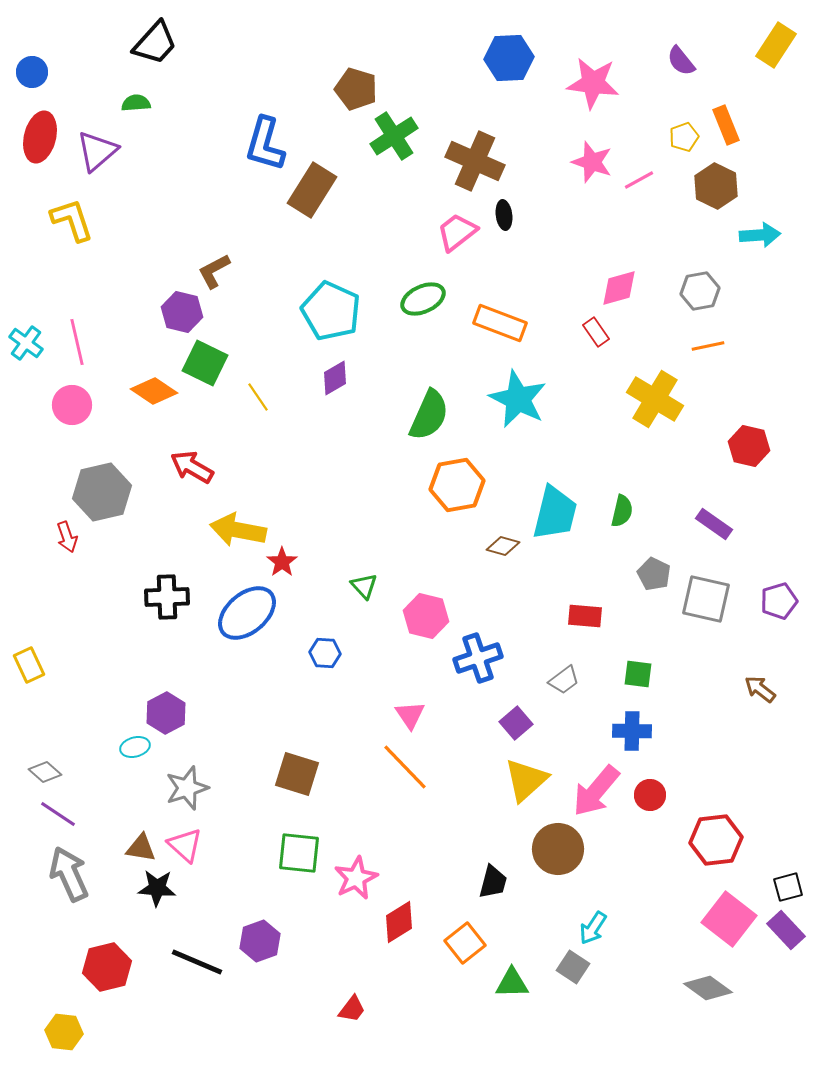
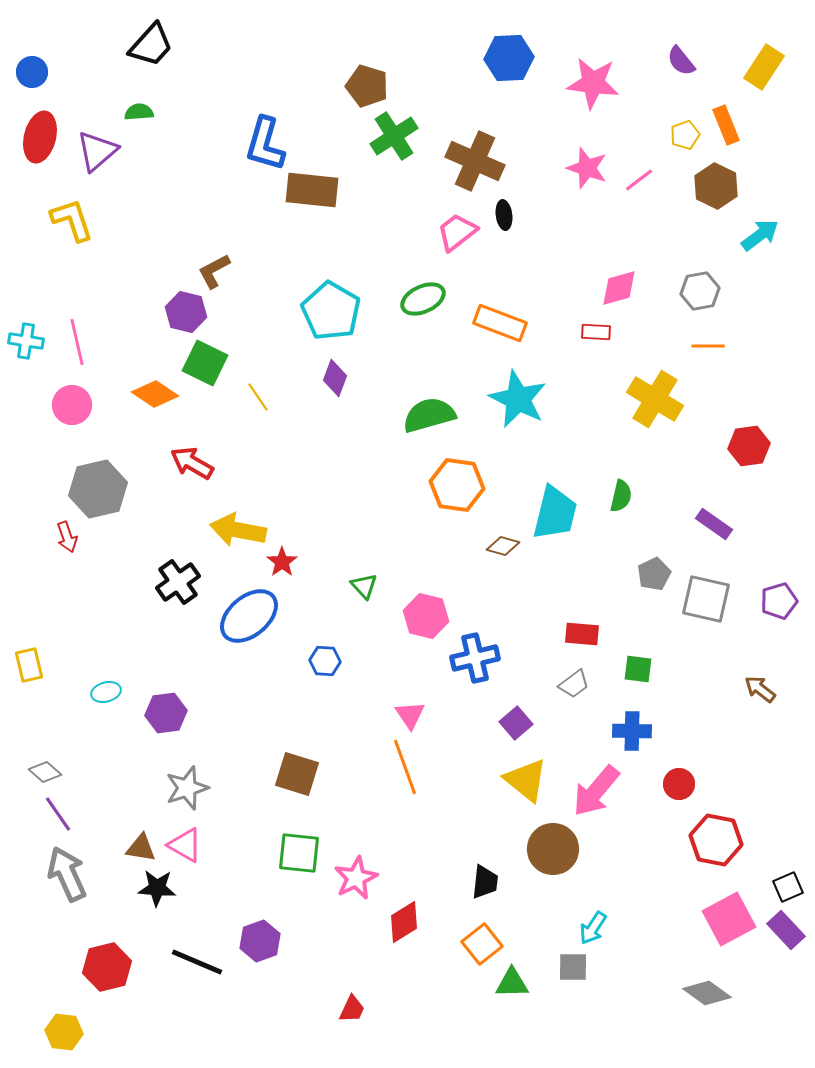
black trapezoid at (155, 43): moved 4 px left, 2 px down
yellow rectangle at (776, 45): moved 12 px left, 22 px down
brown pentagon at (356, 89): moved 11 px right, 3 px up
green semicircle at (136, 103): moved 3 px right, 9 px down
yellow pentagon at (684, 137): moved 1 px right, 2 px up
pink star at (592, 162): moved 5 px left, 6 px down
pink line at (639, 180): rotated 8 degrees counterclockwise
brown rectangle at (312, 190): rotated 64 degrees clockwise
cyan arrow at (760, 235): rotated 33 degrees counterclockwise
cyan pentagon at (331, 311): rotated 6 degrees clockwise
purple hexagon at (182, 312): moved 4 px right
red rectangle at (596, 332): rotated 52 degrees counterclockwise
cyan cross at (26, 343): moved 2 px up; rotated 28 degrees counterclockwise
orange line at (708, 346): rotated 12 degrees clockwise
purple diamond at (335, 378): rotated 39 degrees counterclockwise
orange diamond at (154, 391): moved 1 px right, 3 px down
green semicircle at (429, 415): rotated 130 degrees counterclockwise
red hexagon at (749, 446): rotated 21 degrees counterclockwise
red arrow at (192, 467): moved 4 px up
orange hexagon at (457, 485): rotated 18 degrees clockwise
gray hexagon at (102, 492): moved 4 px left, 3 px up
green semicircle at (622, 511): moved 1 px left, 15 px up
gray pentagon at (654, 574): rotated 20 degrees clockwise
black cross at (167, 597): moved 11 px right, 15 px up; rotated 33 degrees counterclockwise
blue ellipse at (247, 613): moved 2 px right, 3 px down
red rectangle at (585, 616): moved 3 px left, 18 px down
blue hexagon at (325, 653): moved 8 px down
blue cross at (478, 658): moved 3 px left; rotated 6 degrees clockwise
yellow rectangle at (29, 665): rotated 12 degrees clockwise
green square at (638, 674): moved 5 px up
gray trapezoid at (564, 680): moved 10 px right, 4 px down
purple hexagon at (166, 713): rotated 21 degrees clockwise
cyan ellipse at (135, 747): moved 29 px left, 55 px up
orange line at (405, 767): rotated 24 degrees clockwise
yellow triangle at (526, 780): rotated 39 degrees counterclockwise
red circle at (650, 795): moved 29 px right, 11 px up
purple line at (58, 814): rotated 21 degrees clockwise
red hexagon at (716, 840): rotated 18 degrees clockwise
pink triangle at (185, 845): rotated 12 degrees counterclockwise
brown circle at (558, 849): moved 5 px left
gray arrow at (69, 874): moved 2 px left
black trapezoid at (493, 882): moved 8 px left; rotated 9 degrees counterclockwise
black square at (788, 887): rotated 8 degrees counterclockwise
pink square at (729, 919): rotated 24 degrees clockwise
red diamond at (399, 922): moved 5 px right
orange square at (465, 943): moved 17 px right, 1 px down
gray square at (573, 967): rotated 32 degrees counterclockwise
gray diamond at (708, 988): moved 1 px left, 5 px down
red trapezoid at (352, 1009): rotated 12 degrees counterclockwise
